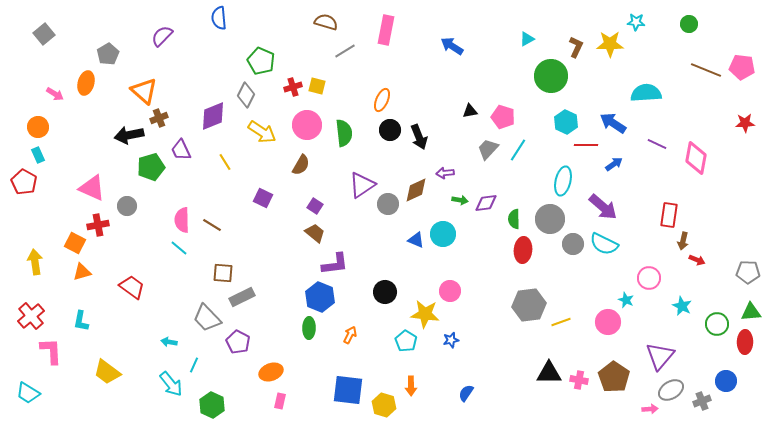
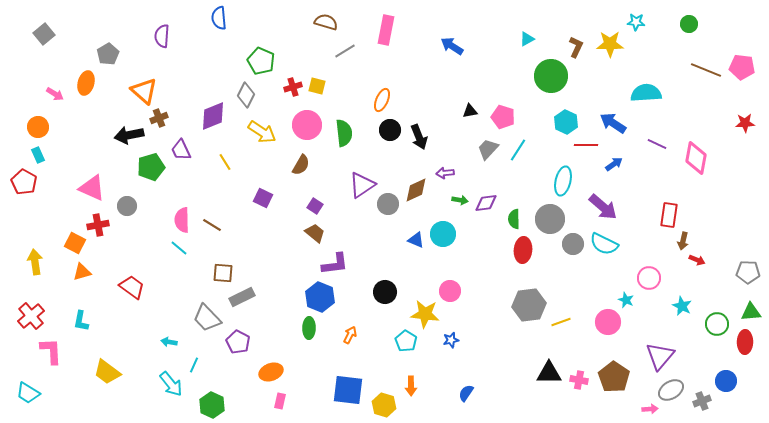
purple semicircle at (162, 36): rotated 40 degrees counterclockwise
